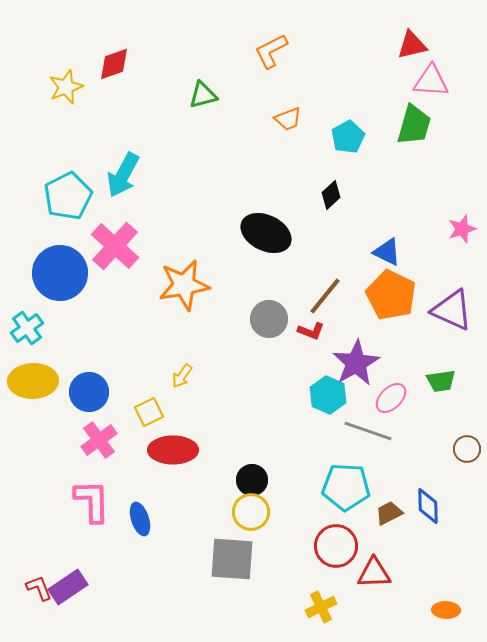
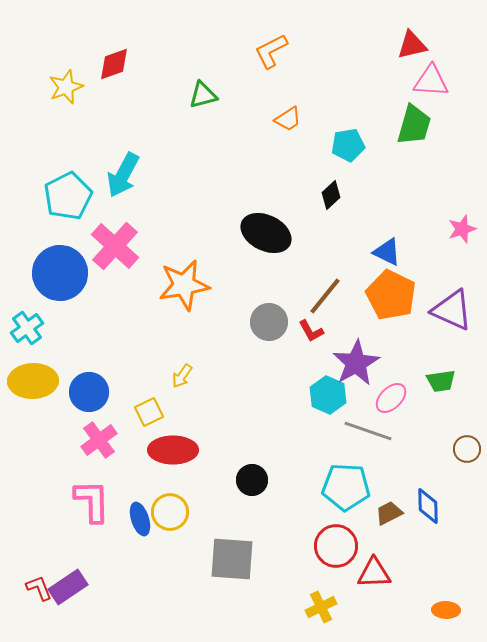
orange trapezoid at (288, 119): rotated 12 degrees counterclockwise
cyan pentagon at (348, 137): moved 8 px down; rotated 20 degrees clockwise
gray circle at (269, 319): moved 3 px down
red L-shape at (311, 331): rotated 40 degrees clockwise
yellow circle at (251, 512): moved 81 px left
